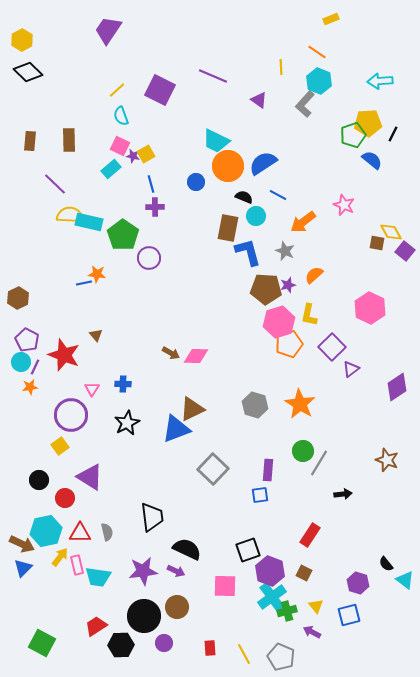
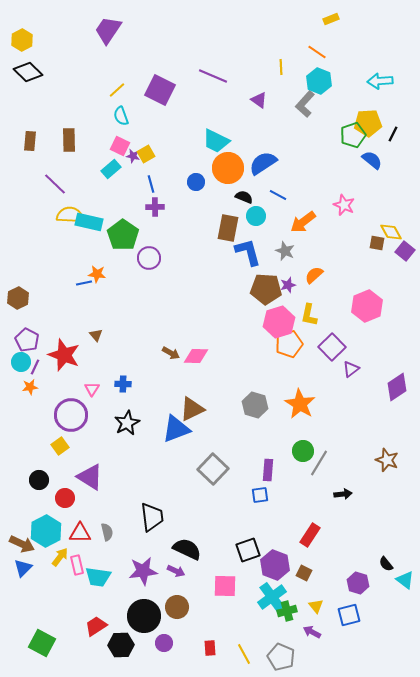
orange circle at (228, 166): moved 2 px down
pink hexagon at (370, 308): moved 3 px left, 2 px up; rotated 12 degrees clockwise
cyan hexagon at (46, 531): rotated 16 degrees counterclockwise
purple hexagon at (270, 571): moved 5 px right, 6 px up
